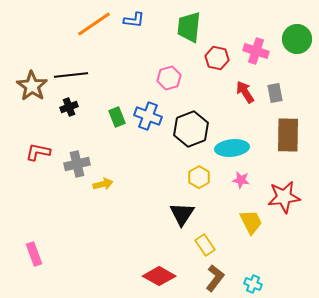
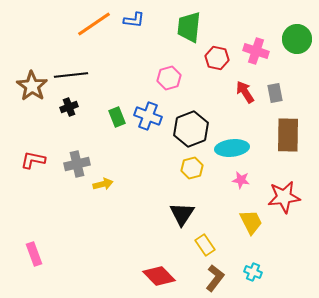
red L-shape: moved 5 px left, 8 px down
yellow hexagon: moved 7 px left, 9 px up; rotated 15 degrees clockwise
red diamond: rotated 16 degrees clockwise
cyan cross: moved 12 px up
